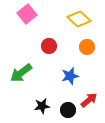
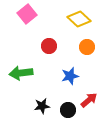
green arrow: rotated 30 degrees clockwise
